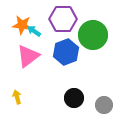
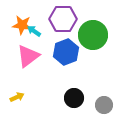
yellow arrow: rotated 80 degrees clockwise
